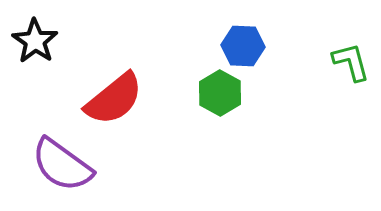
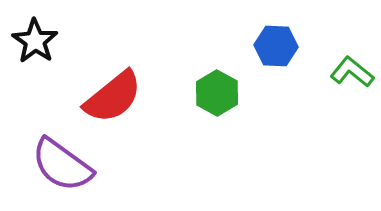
blue hexagon: moved 33 px right
green L-shape: moved 1 px right, 10 px down; rotated 36 degrees counterclockwise
green hexagon: moved 3 px left
red semicircle: moved 1 px left, 2 px up
